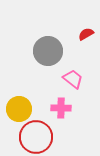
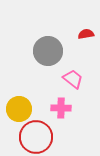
red semicircle: rotated 21 degrees clockwise
